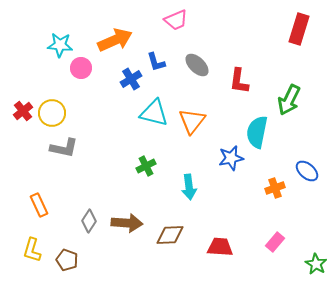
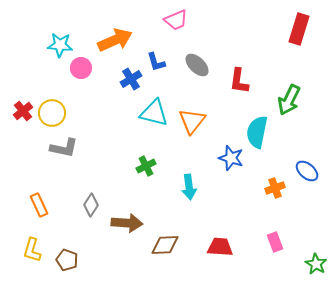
blue star: rotated 30 degrees clockwise
gray diamond: moved 2 px right, 16 px up
brown diamond: moved 5 px left, 10 px down
pink rectangle: rotated 60 degrees counterclockwise
